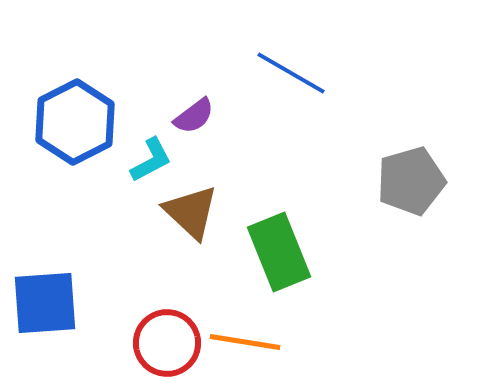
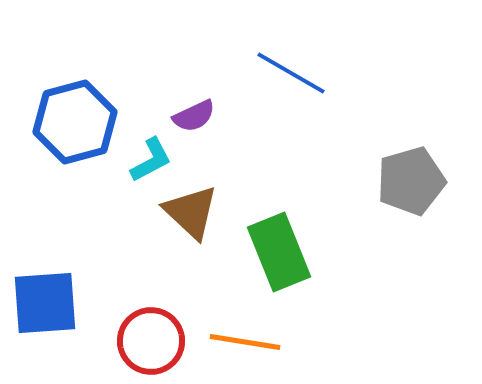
purple semicircle: rotated 12 degrees clockwise
blue hexagon: rotated 12 degrees clockwise
red circle: moved 16 px left, 2 px up
